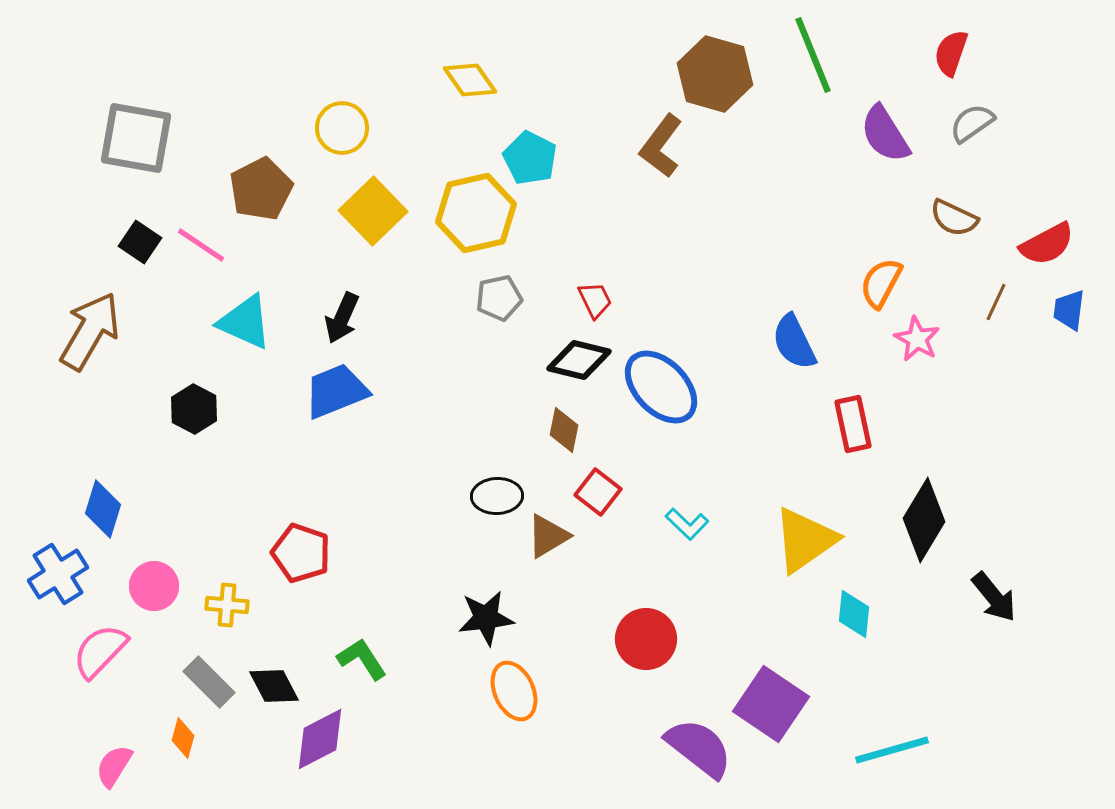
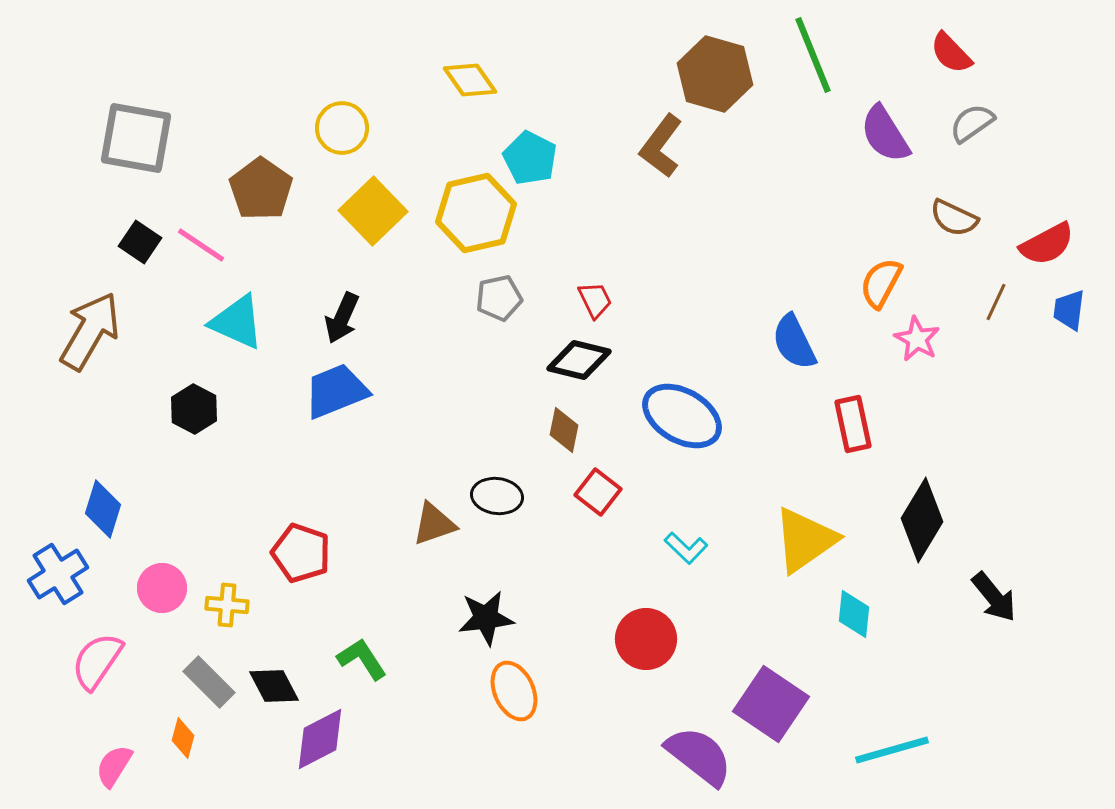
red semicircle at (951, 53): rotated 63 degrees counterclockwise
brown pentagon at (261, 189): rotated 10 degrees counterclockwise
cyan triangle at (245, 322): moved 8 px left
blue ellipse at (661, 387): moved 21 px right, 29 px down; rotated 16 degrees counterclockwise
black ellipse at (497, 496): rotated 9 degrees clockwise
black diamond at (924, 520): moved 2 px left
cyan L-shape at (687, 524): moved 1 px left, 24 px down
brown triangle at (548, 536): moved 114 px left, 12 px up; rotated 12 degrees clockwise
pink circle at (154, 586): moved 8 px right, 2 px down
pink semicircle at (100, 651): moved 3 px left, 10 px down; rotated 10 degrees counterclockwise
purple semicircle at (699, 748): moved 8 px down
